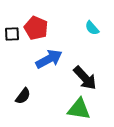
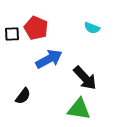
cyan semicircle: rotated 28 degrees counterclockwise
